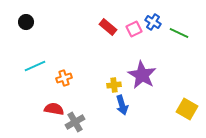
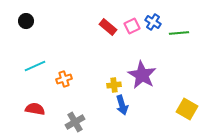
black circle: moved 1 px up
pink square: moved 2 px left, 3 px up
green line: rotated 30 degrees counterclockwise
orange cross: moved 1 px down
red semicircle: moved 19 px left
